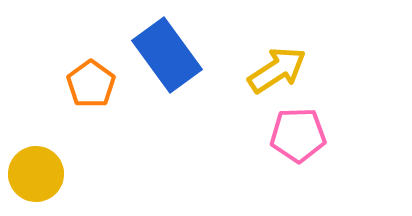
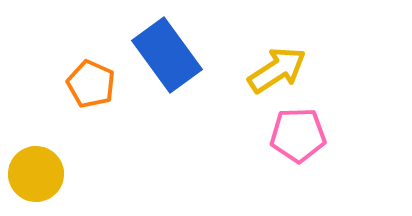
orange pentagon: rotated 12 degrees counterclockwise
